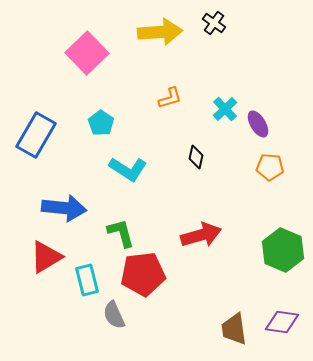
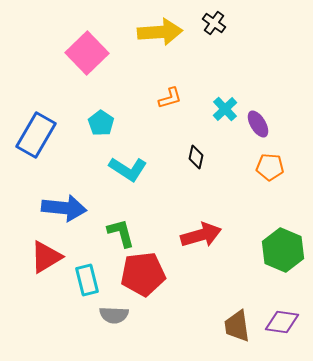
gray semicircle: rotated 64 degrees counterclockwise
brown trapezoid: moved 3 px right, 3 px up
